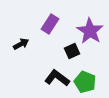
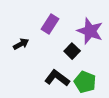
purple star: rotated 12 degrees counterclockwise
black square: rotated 21 degrees counterclockwise
